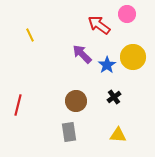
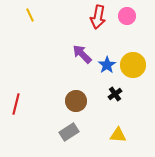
pink circle: moved 2 px down
red arrow: moved 1 px left, 8 px up; rotated 115 degrees counterclockwise
yellow line: moved 20 px up
yellow circle: moved 8 px down
black cross: moved 1 px right, 3 px up
red line: moved 2 px left, 1 px up
gray rectangle: rotated 66 degrees clockwise
